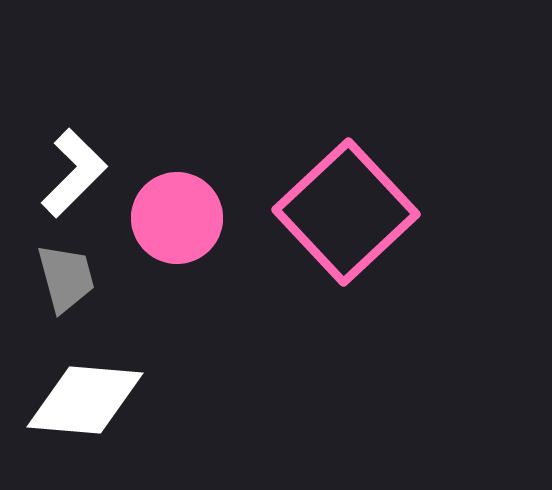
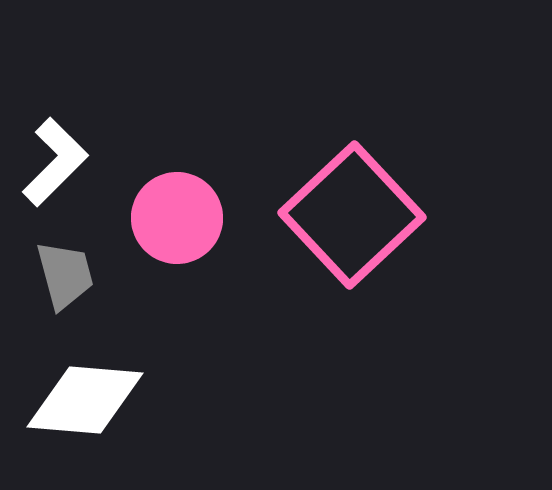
white L-shape: moved 19 px left, 11 px up
pink square: moved 6 px right, 3 px down
gray trapezoid: moved 1 px left, 3 px up
